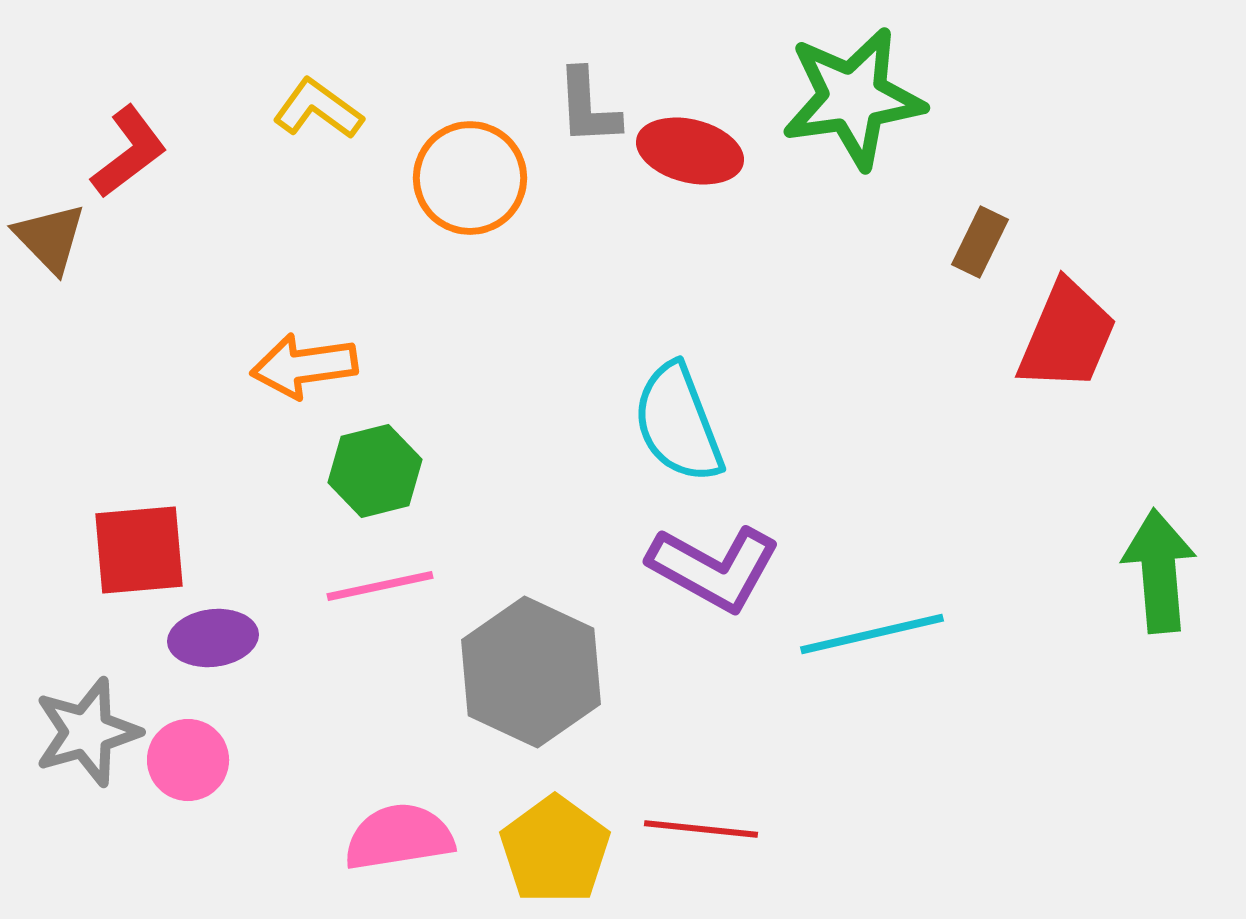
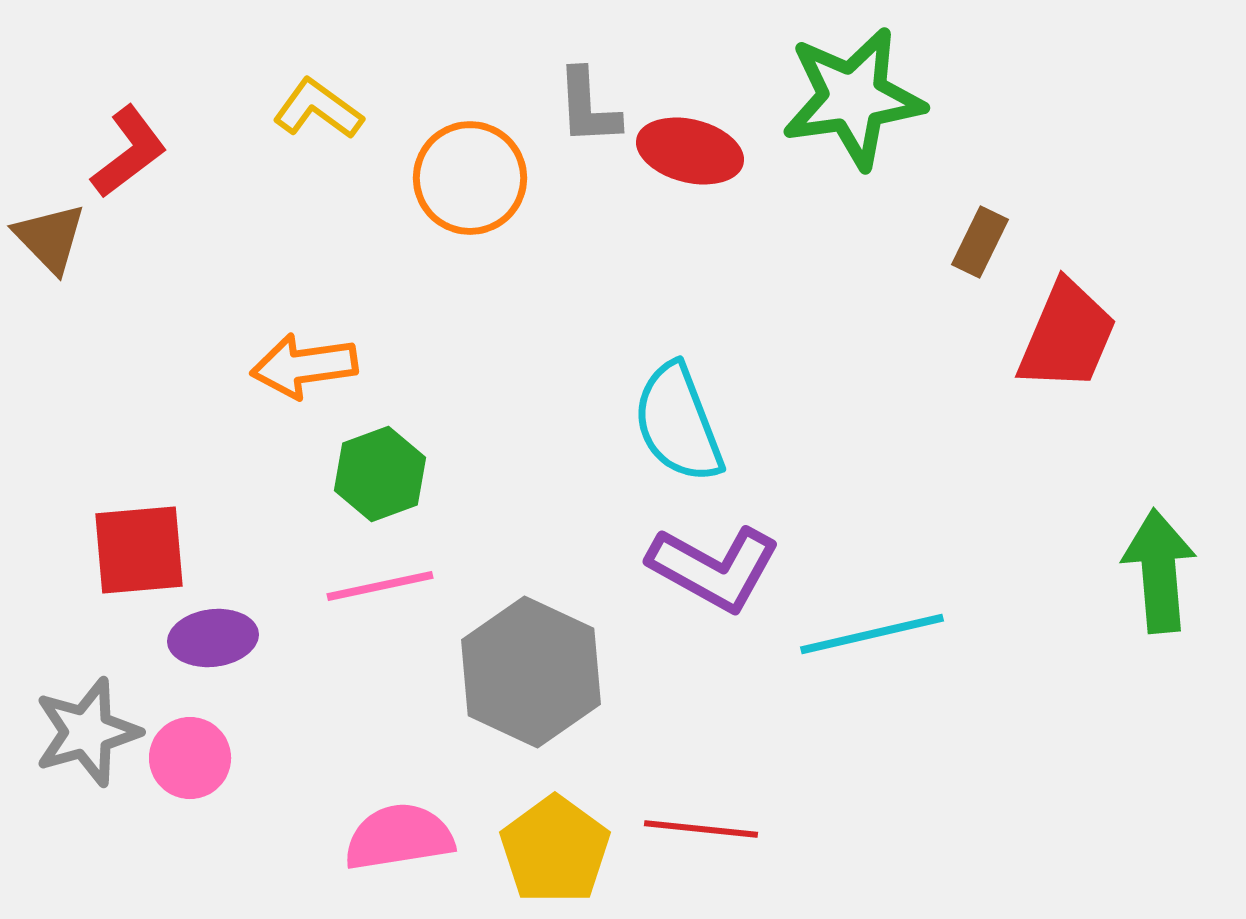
green hexagon: moved 5 px right, 3 px down; rotated 6 degrees counterclockwise
pink circle: moved 2 px right, 2 px up
